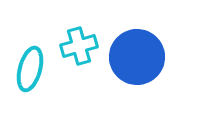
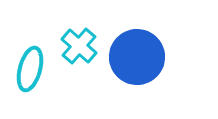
cyan cross: rotated 33 degrees counterclockwise
